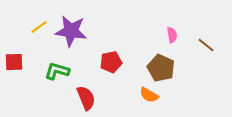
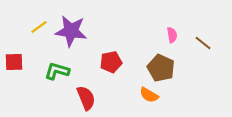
brown line: moved 3 px left, 2 px up
